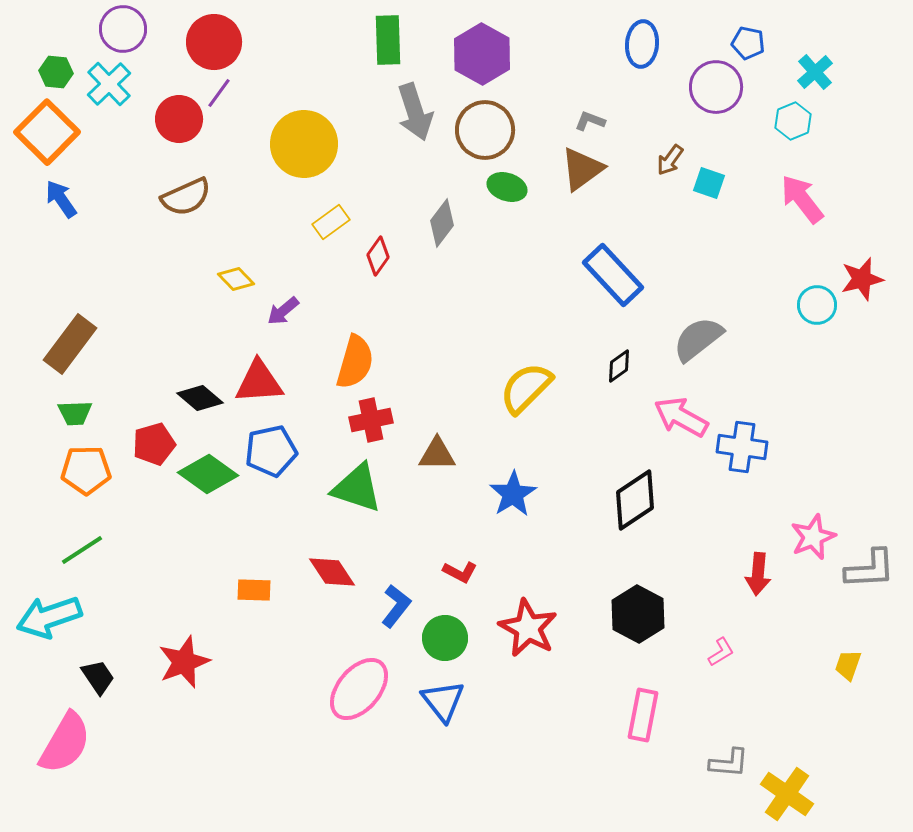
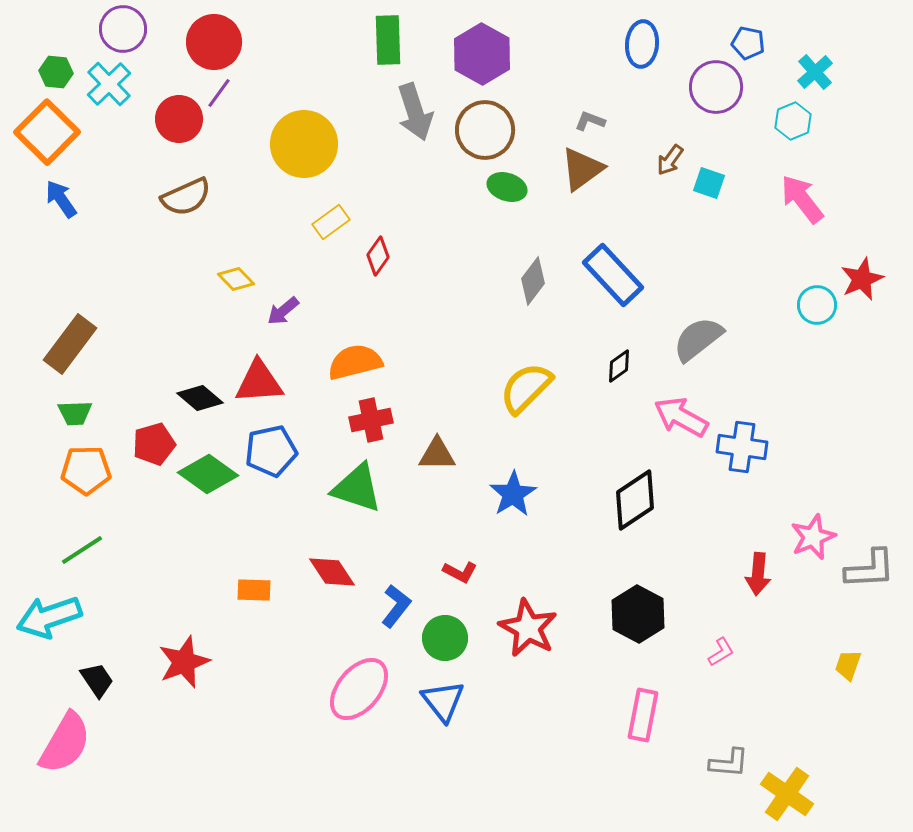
gray diamond at (442, 223): moved 91 px right, 58 px down
red star at (862, 279): rotated 9 degrees counterclockwise
orange semicircle at (355, 362): rotated 120 degrees counterclockwise
black trapezoid at (98, 677): moved 1 px left, 3 px down
